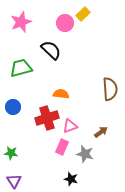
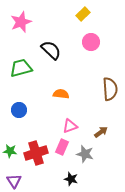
pink circle: moved 26 px right, 19 px down
blue circle: moved 6 px right, 3 px down
red cross: moved 11 px left, 35 px down
green star: moved 1 px left, 2 px up
